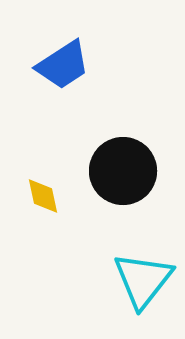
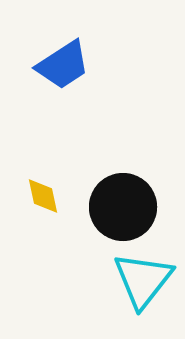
black circle: moved 36 px down
